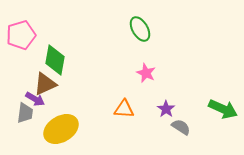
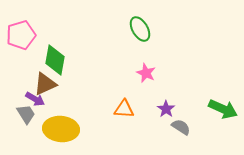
gray trapezoid: moved 1 px right, 1 px down; rotated 40 degrees counterclockwise
yellow ellipse: rotated 36 degrees clockwise
